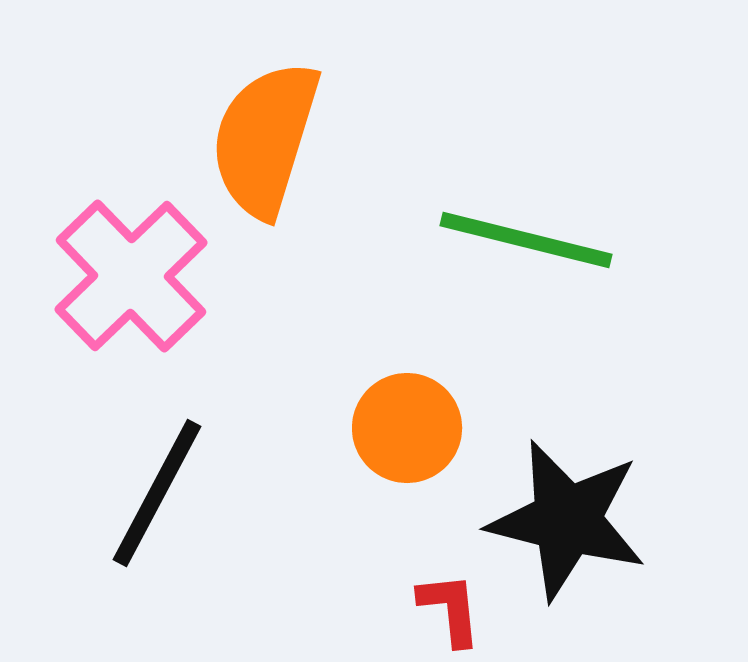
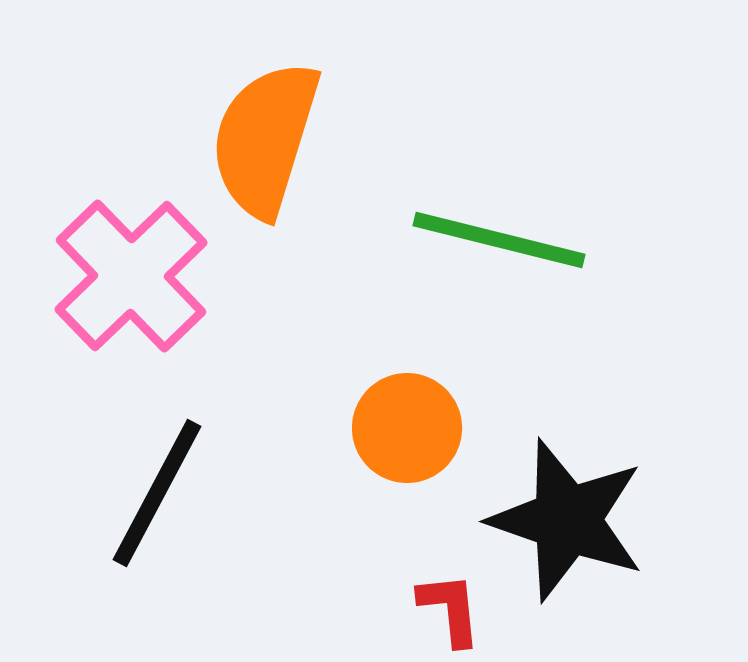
green line: moved 27 px left
black star: rotated 5 degrees clockwise
